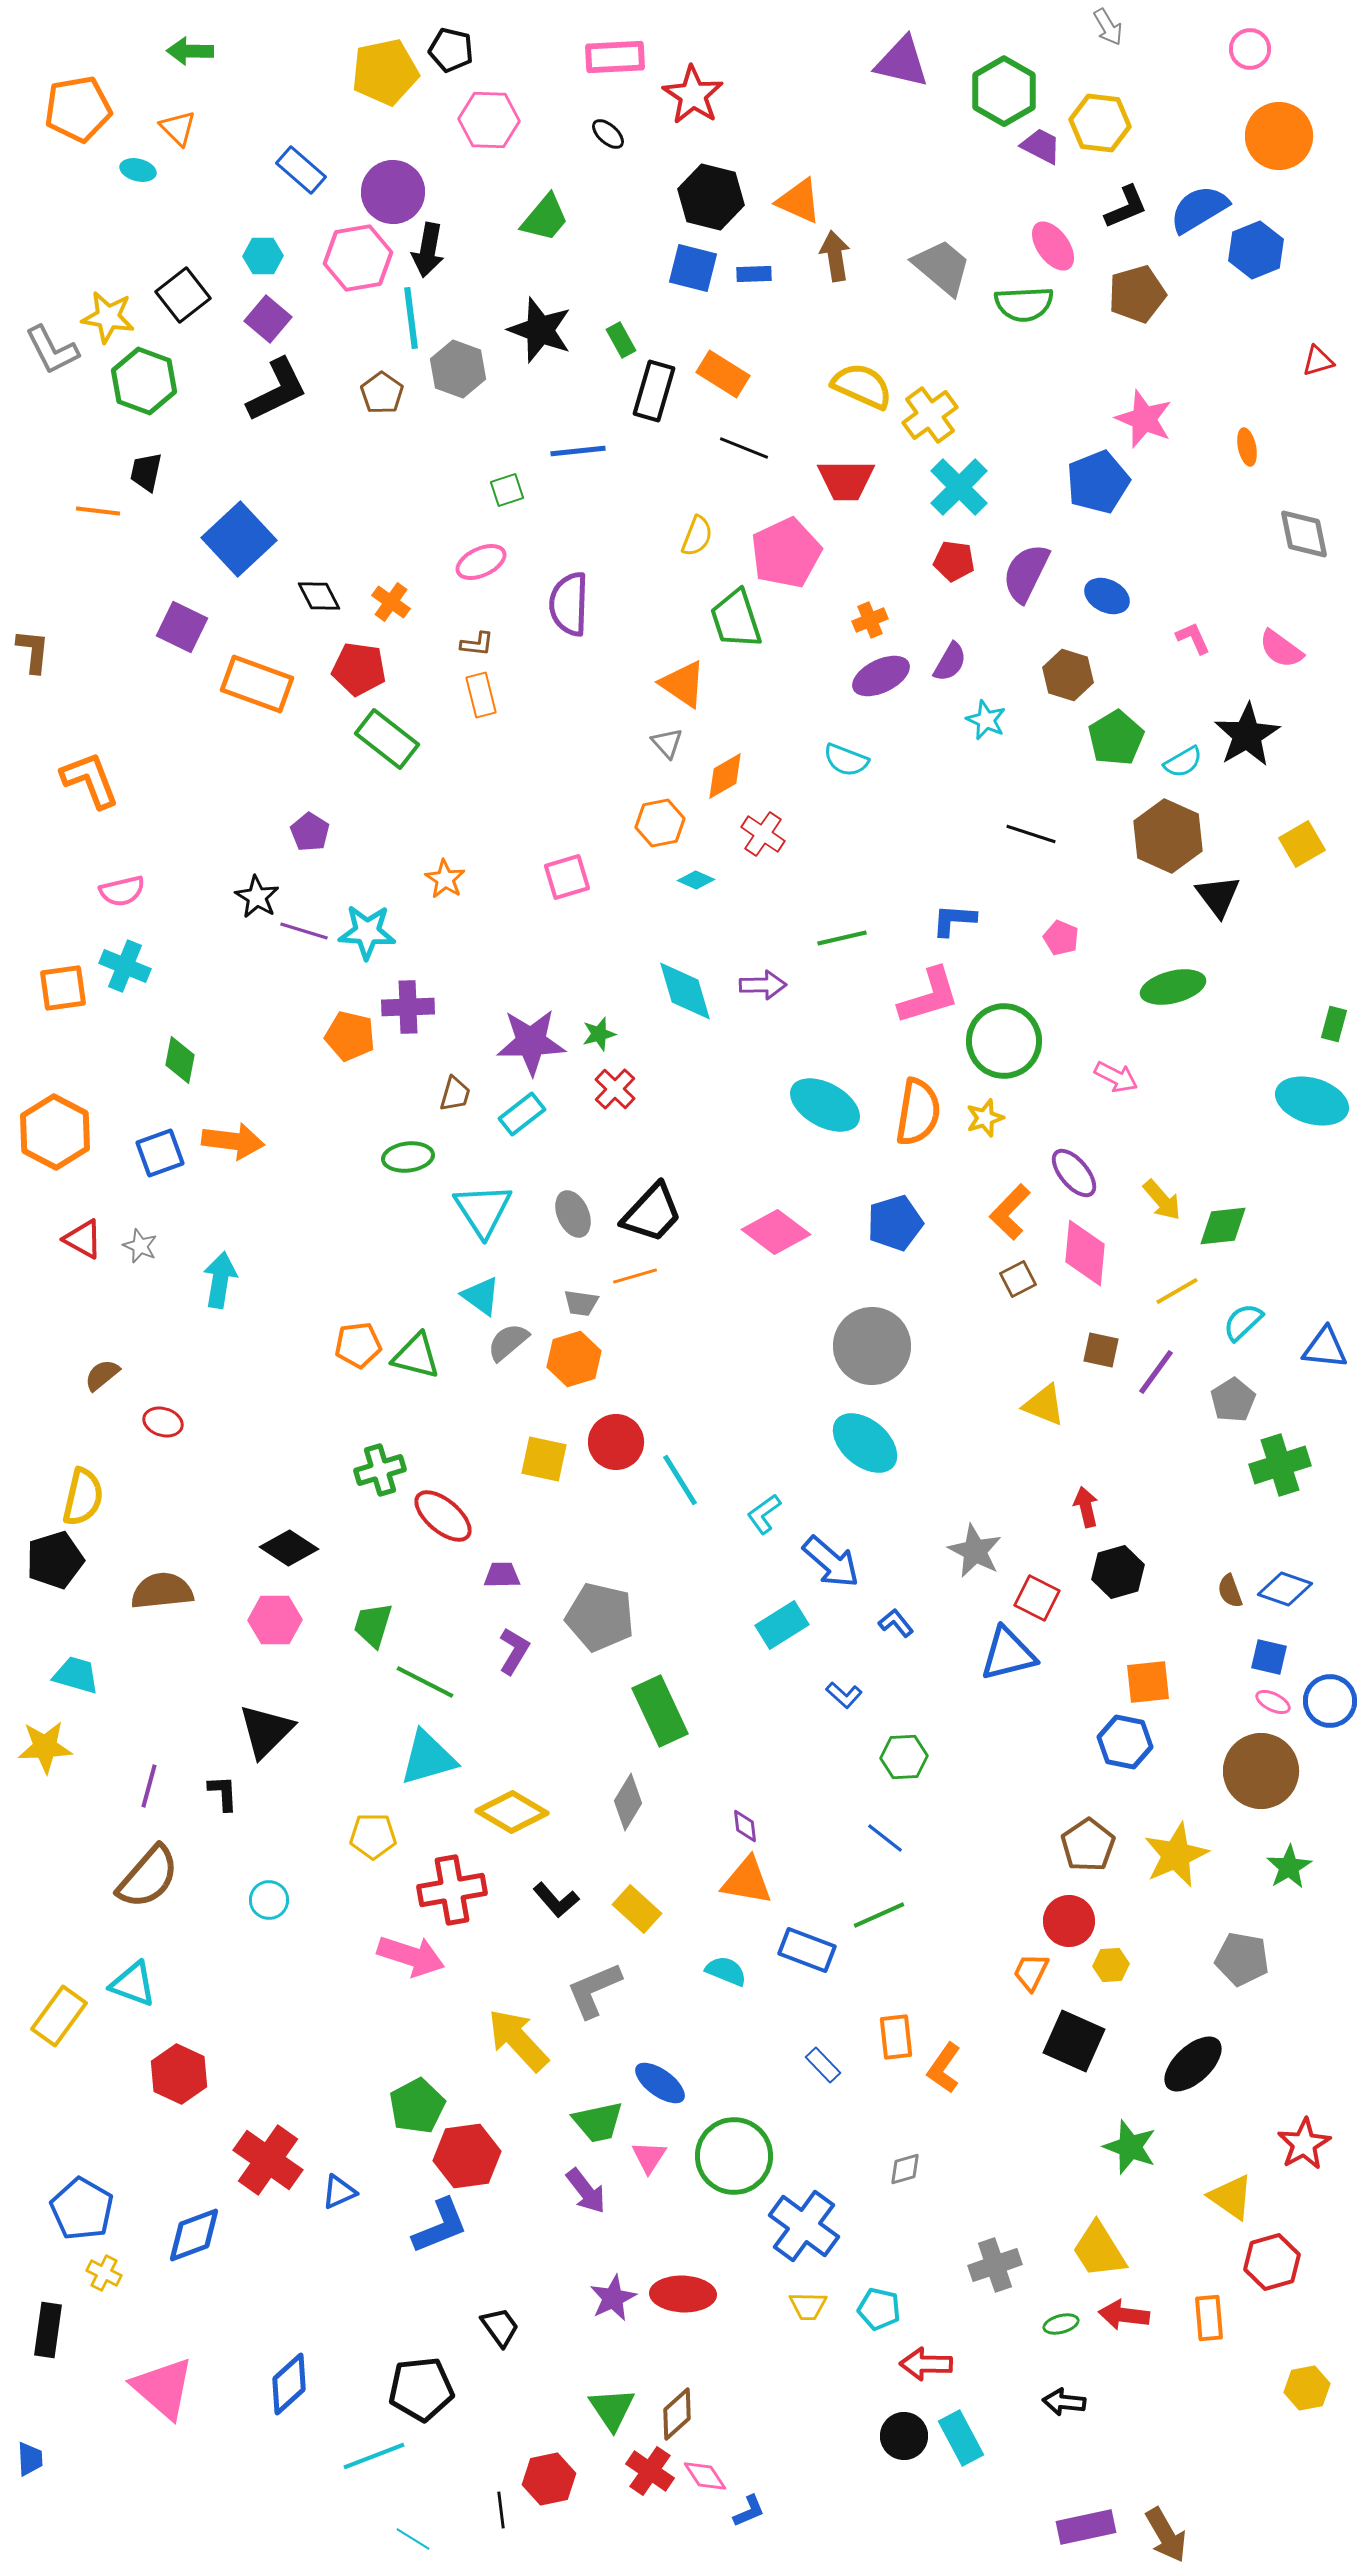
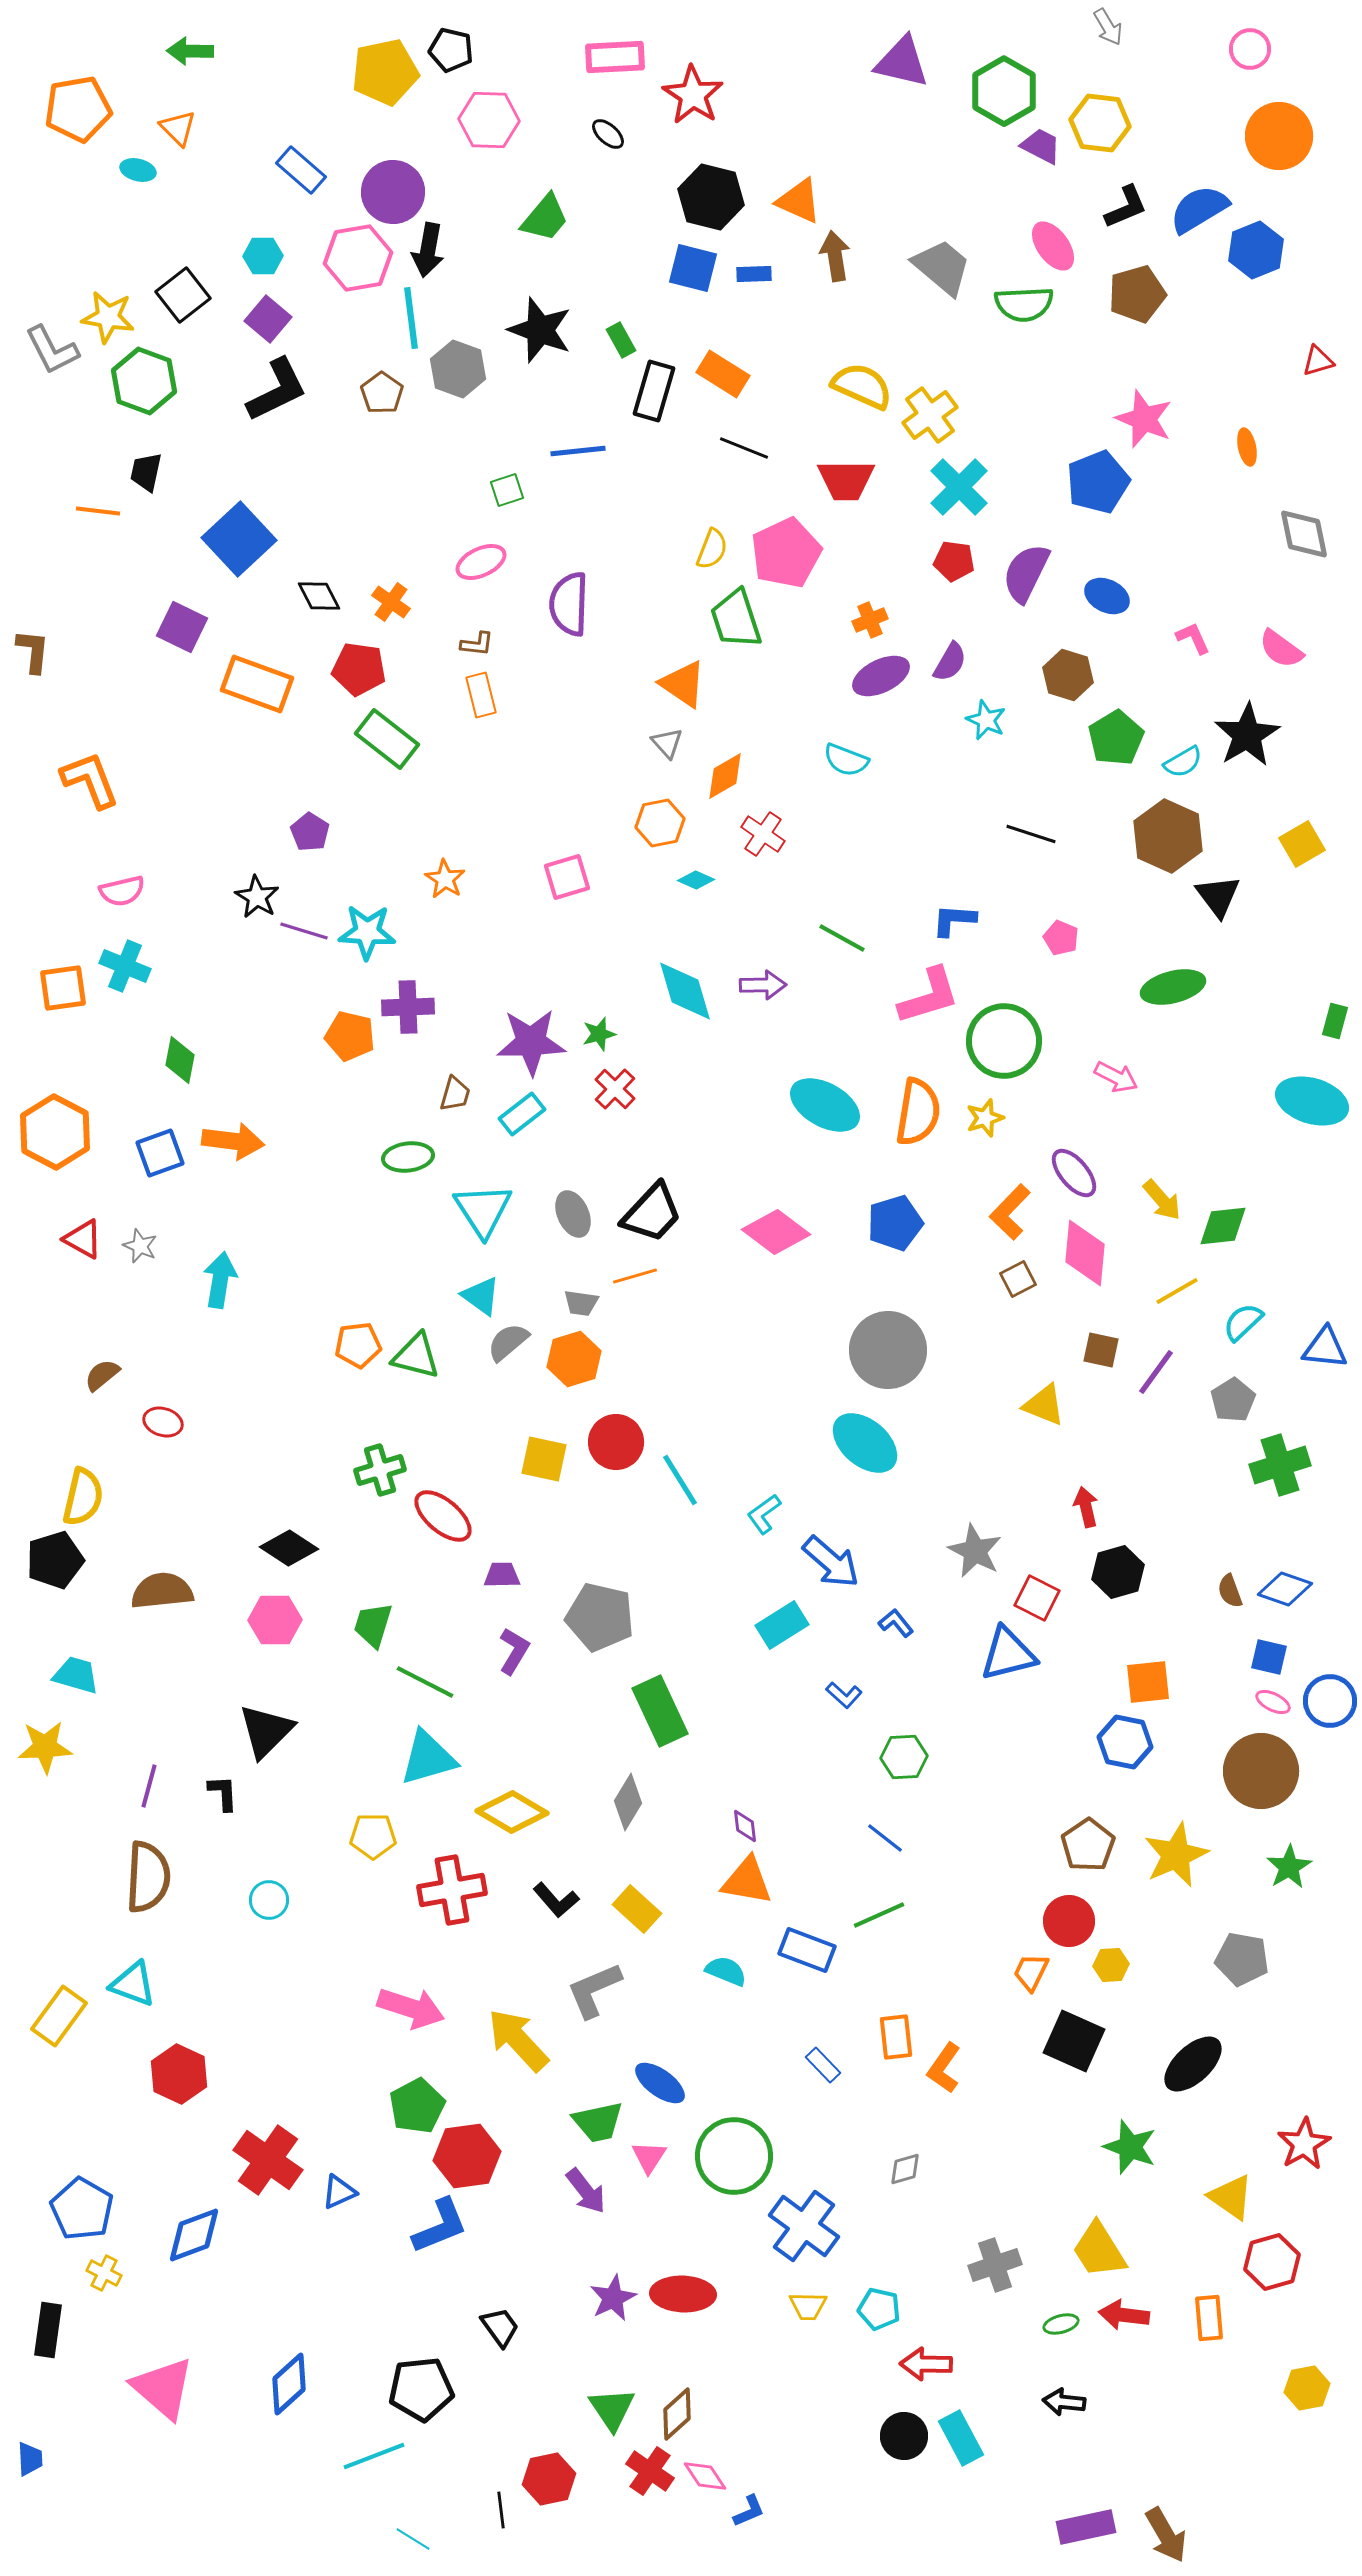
yellow semicircle at (697, 536): moved 15 px right, 13 px down
green line at (842, 938): rotated 42 degrees clockwise
green rectangle at (1334, 1024): moved 1 px right, 3 px up
gray circle at (872, 1346): moved 16 px right, 4 px down
brown semicircle at (148, 1877): rotated 38 degrees counterclockwise
pink arrow at (411, 1956): moved 52 px down
